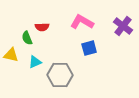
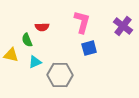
pink L-shape: rotated 75 degrees clockwise
green semicircle: moved 2 px down
